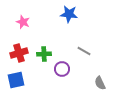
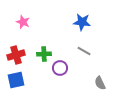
blue star: moved 13 px right, 8 px down
red cross: moved 3 px left, 2 px down
purple circle: moved 2 px left, 1 px up
